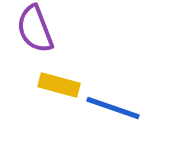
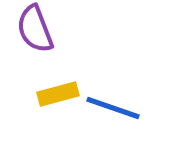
yellow rectangle: moved 1 px left, 9 px down; rotated 30 degrees counterclockwise
